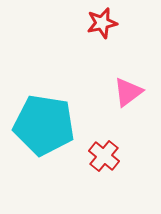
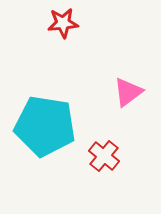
red star: moved 39 px left; rotated 8 degrees clockwise
cyan pentagon: moved 1 px right, 1 px down
